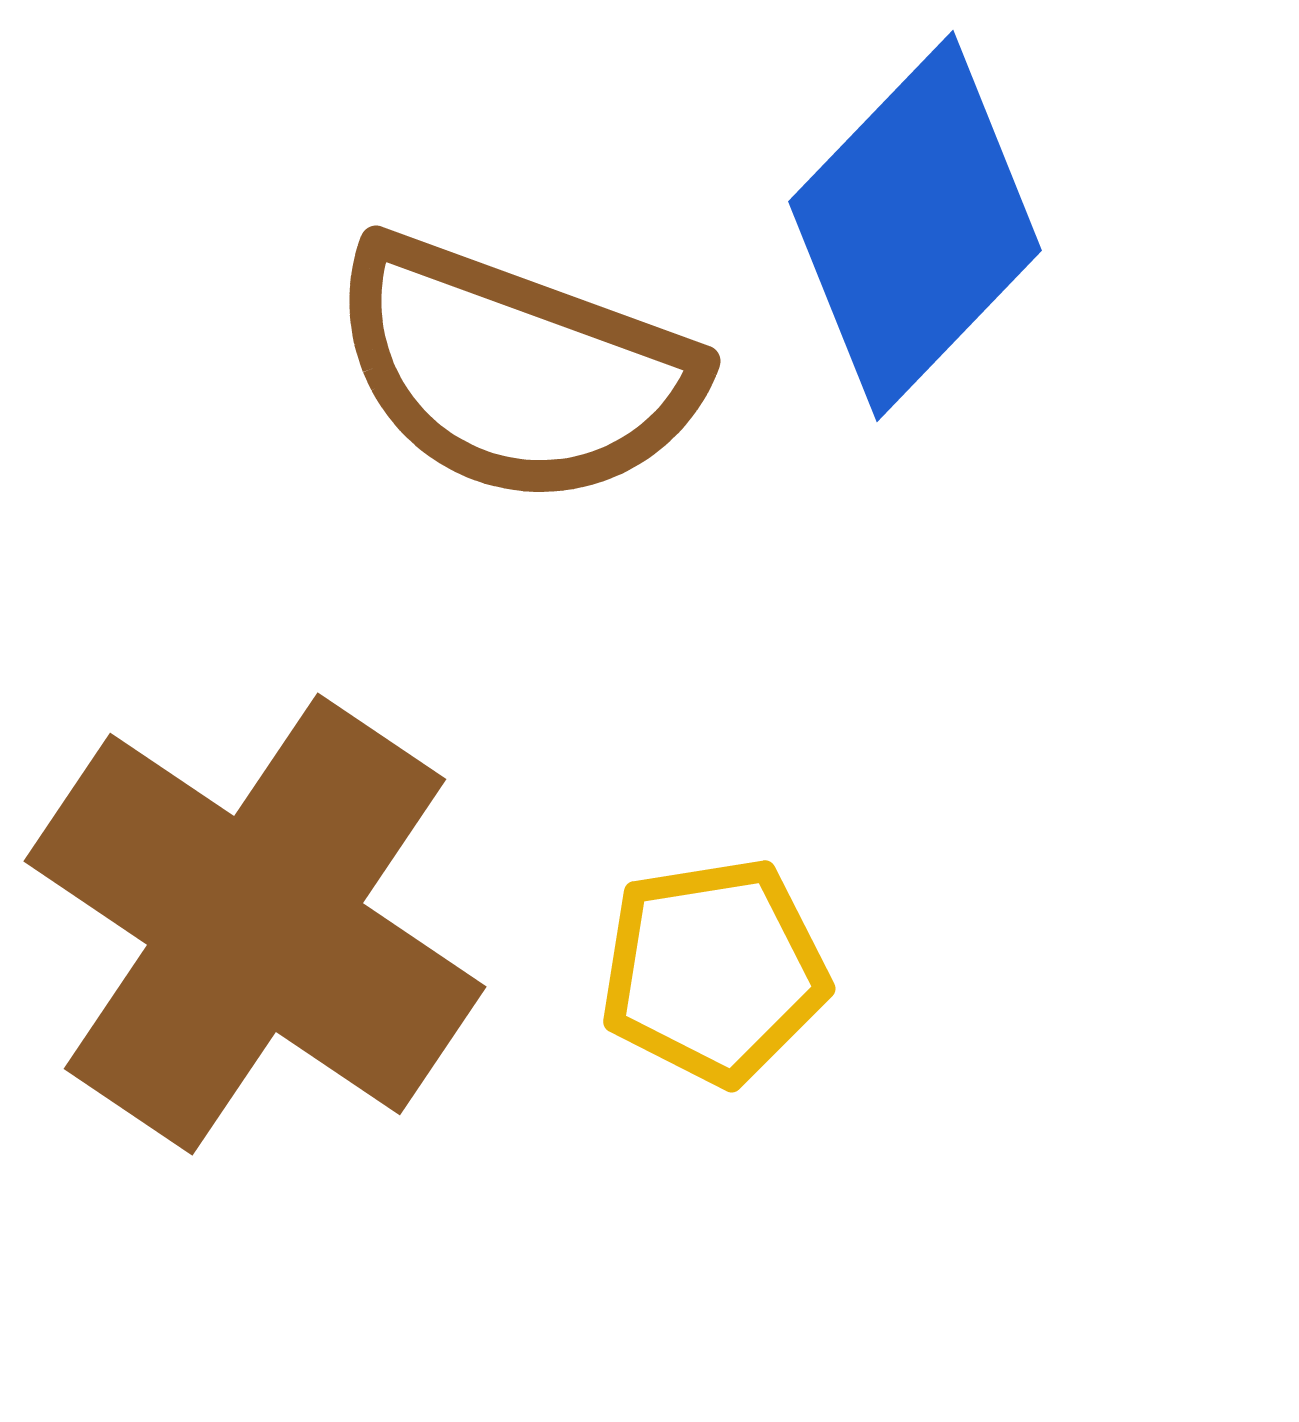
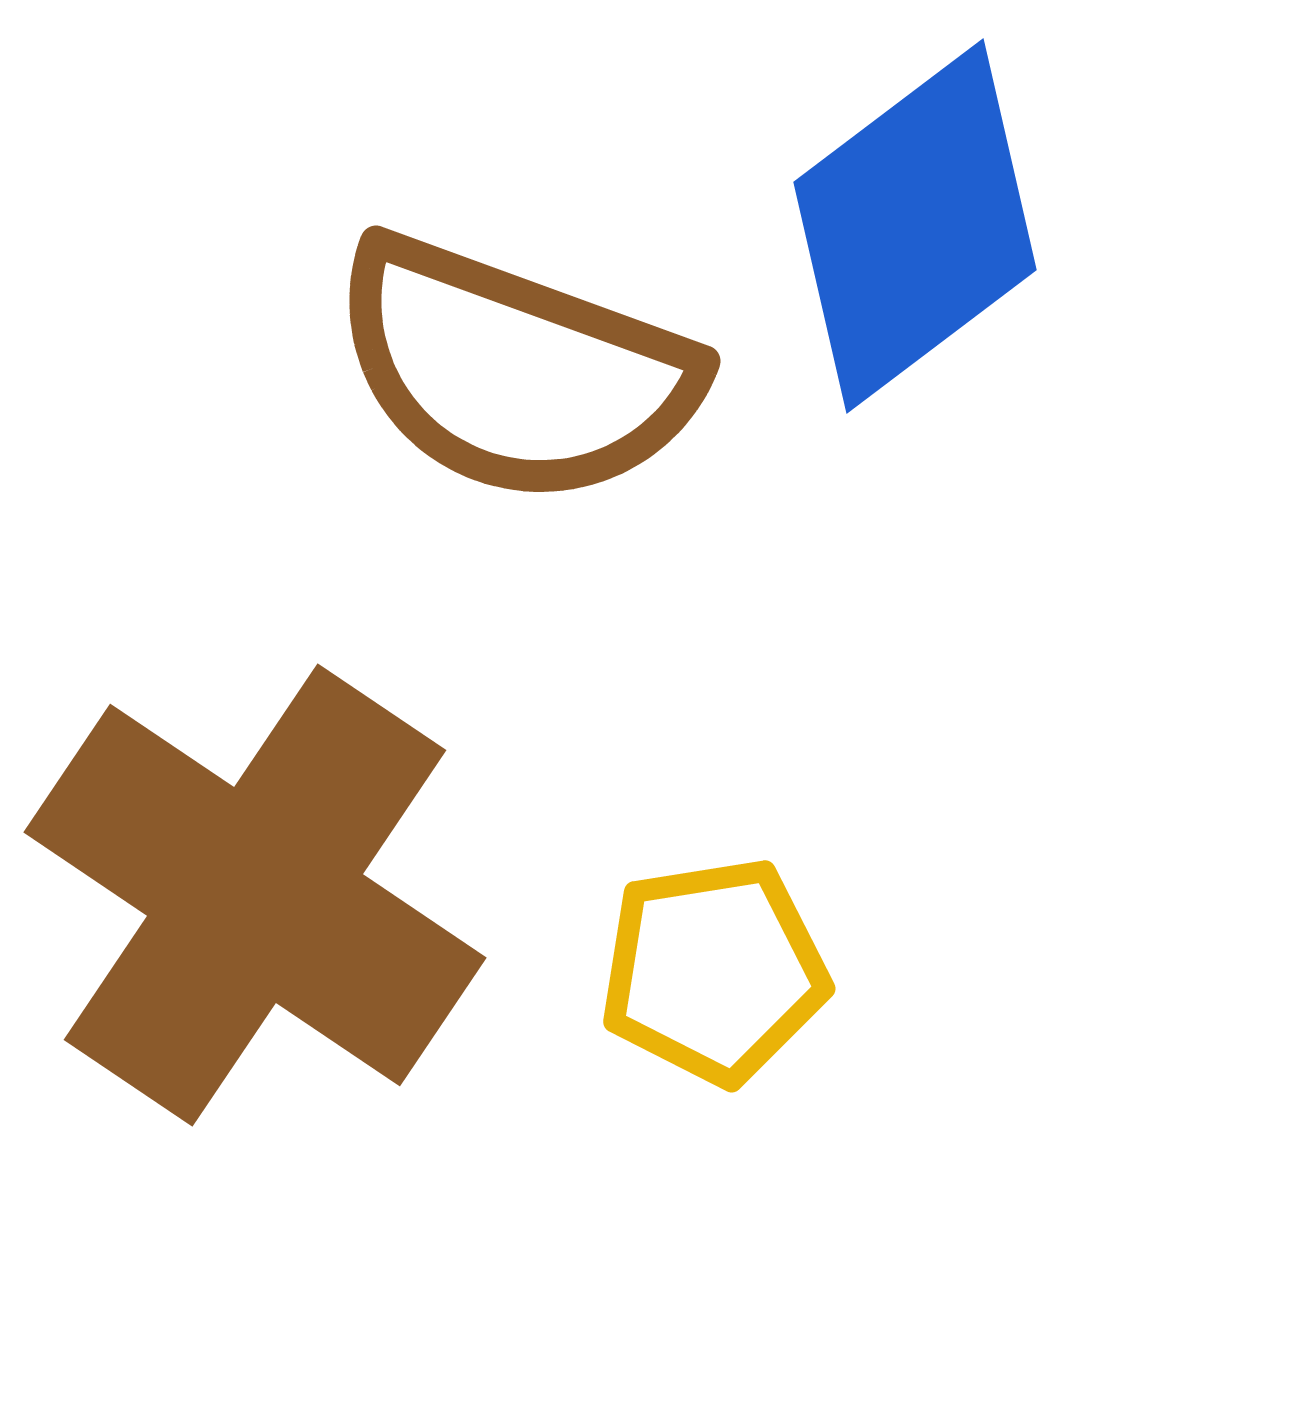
blue diamond: rotated 9 degrees clockwise
brown cross: moved 29 px up
